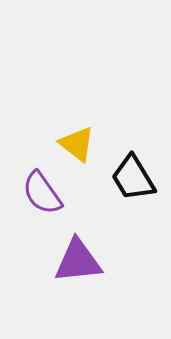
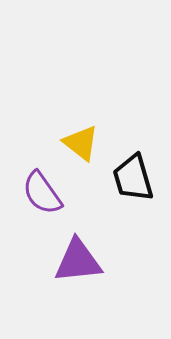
yellow triangle: moved 4 px right, 1 px up
black trapezoid: rotated 15 degrees clockwise
